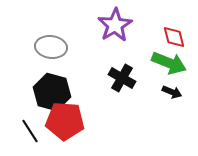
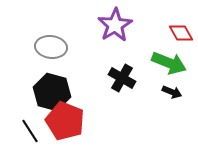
red diamond: moved 7 px right, 4 px up; rotated 15 degrees counterclockwise
red pentagon: rotated 18 degrees clockwise
